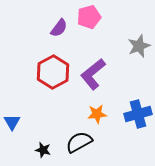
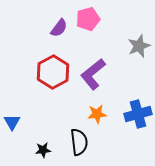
pink pentagon: moved 1 px left, 2 px down
black semicircle: rotated 112 degrees clockwise
black star: rotated 21 degrees counterclockwise
